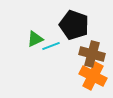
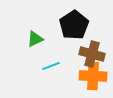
black pentagon: rotated 20 degrees clockwise
cyan line: moved 20 px down
orange cross: rotated 24 degrees counterclockwise
